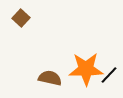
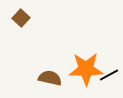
black line: rotated 18 degrees clockwise
